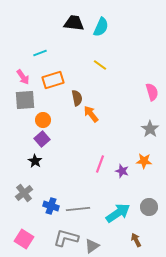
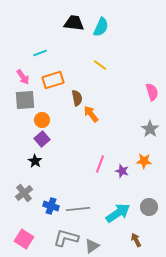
orange circle: moved 1 px left
